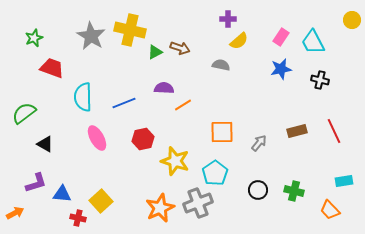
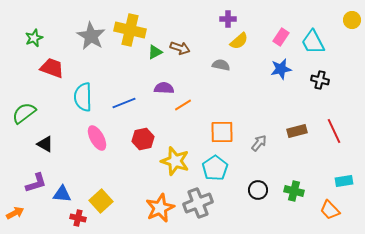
cyan pentagon: moved 5 px up
